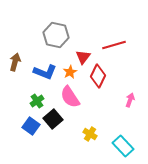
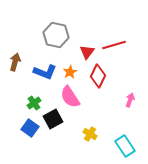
red triangle: moved 4 px right, 5 px up
green cross: moved 3 px left, 2 px down
black square: rotated 12 degrees clockwise
blue square: moved 1 px left, 2 px down
cyan rectangle: moved 2 px right; rotated 10 degrees clockwise
